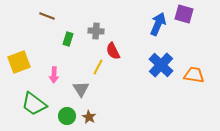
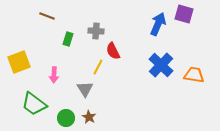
gray triangle: moved 4 px right
green circle: moved 1 px left, 2 px down
